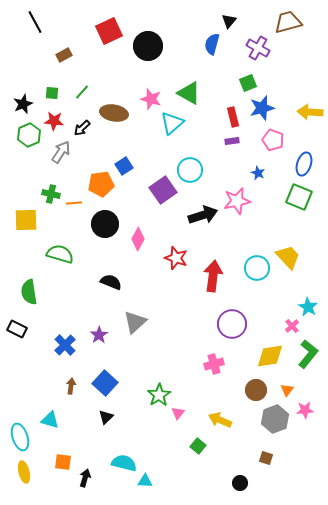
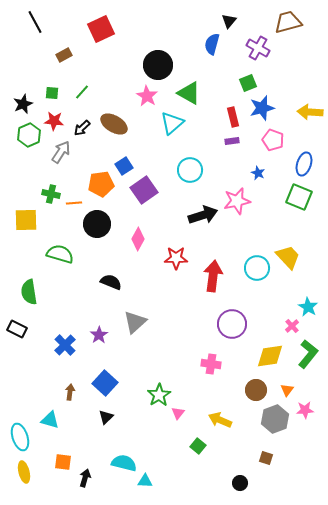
red square at (109, 31): moved 8 px left, 2 px up
black circle at (148, 46): moved 10 px right, 19 px down
pink star at (151, 99): moved 4 px left, 3 px up; rotated 15 degrees clockwise
brown ellipse at (114, 113): moved 11 px down; rotated 20 degrees clockwise
purple square at (163, 190): moved 19 px left
black circle at (105, 224): moved 8 px left
red star at (176, 258): rotated 20 degrees counterclockwise
pink cross at (214, 364): moved 3 px left; rotated 24 degrees clockwise
brown arrow at (71, 386): moved 1 px left, 6 px down
